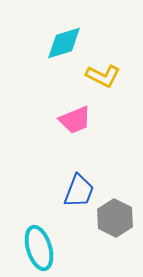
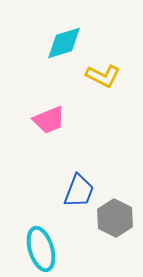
pink trapezoid: moved 26 px left
cyan ellipse: moved 2 px right, 1 px down
